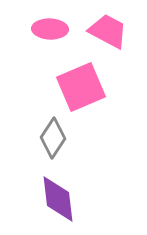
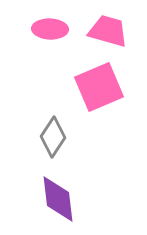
pink trapezoid: rotated 12 degrees counterclockwise
pink square: moved 18 px right
gray diamond: moved 1 px up
